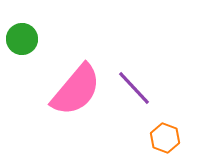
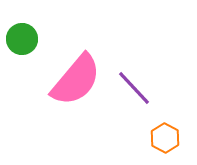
pink semicircle: moved 10 px up
orange hexagon: rotated 8 degrees clockwise
